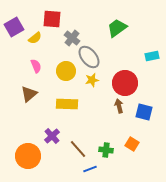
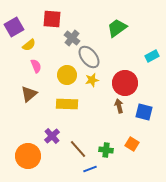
yellow semicircle: moved 6 px left, 7 px down
cyan rectangle: rotated 16 degrees counterclockwise
yellow circle: moved 1 px right, 4 px down
